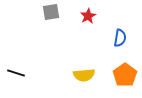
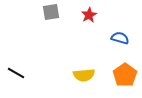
red star: moved 1 px right, 1 px up
blue semicircle: rotated 84 degrees counterclockwise
black line: rotated 12 degrees clockwise
